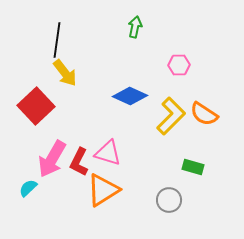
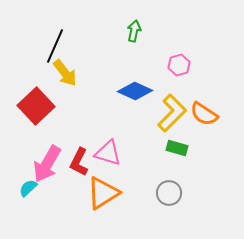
green arrow: moved 1 px left, 4 px down
black line: moved 2 px left, 6 px down; rotated 16 degrees clockwise
pink hexagon: rotated 15 degrees counterclockwise
blue diamond: moved 5 px right, 5 px up
yellow L-shape: moved 1 px right, 3 px up
pink arrow: moved 5 px left, 5 px down
green rectangle: moved 16 px left, 19 px up
orange triangle: moved 3 px down
gray circle: moved 7 px up
